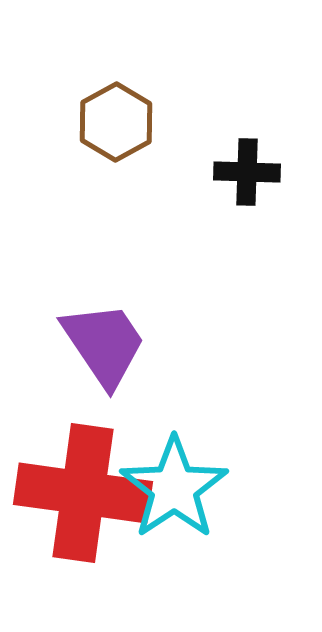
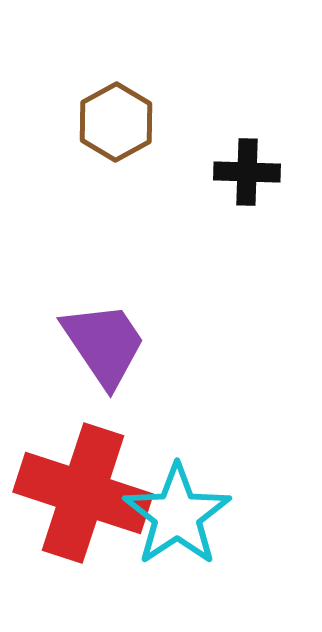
cyan star: moved 3 px right, 27 px down
red cross: rotated 10 degrees clockwise
